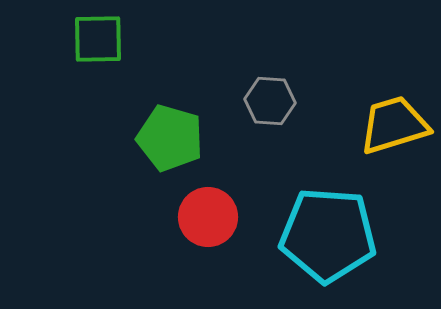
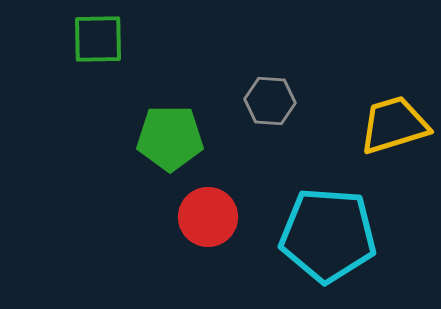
green pentagon: rotated 16 degrees counterclockwise
